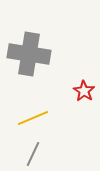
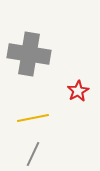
red star: moved 6 px left; rotated 10 degrees clockwise
yellow line: rotated 12 degrees clockwise
